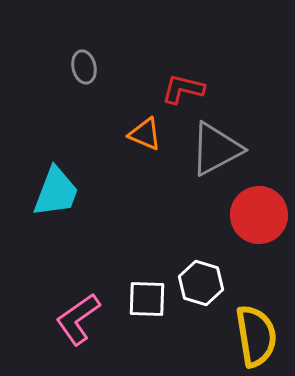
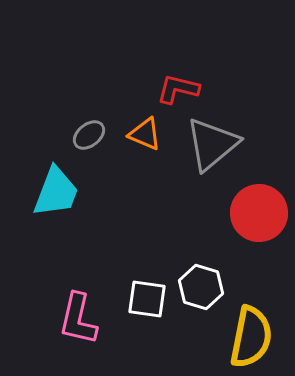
gray ellipse: moved 5 px right, 68 px down; rotated 64 degrees clockwise
red L-shape: moved 5 px left
gray triangle: moved 4 px left, 5 px up; rotated 12 degrees counterclockwise
red circle: moved 2 px up
white hexagon: moved 4 px down
white square: rotated 6 degrees clockwise
pink L-shape: rotated 42 degrees counterclockwise
yellow semicircle: moved 5 px left, 1 px down; rotated 20 degrees clockwise
